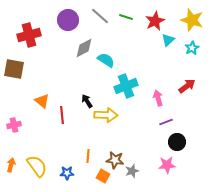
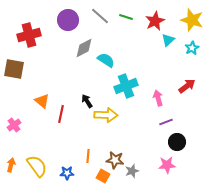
red line: moved 1 px left, 1 px up; rotated 18 degrees clockwise
pink cross: rotated 24 degrees counterclockwise
